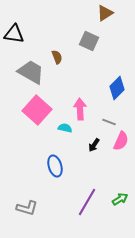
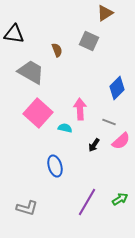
brown semicircle: moved 7 px up
pink square: moved 1 px right, 3 px down
pink semicircle: rotated 24 degrees clockwise
